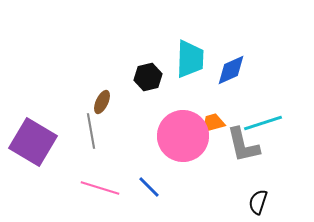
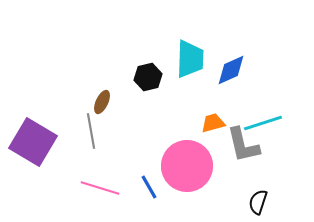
pink circle: moved 4 px right, 30 px down
blue line: rotated 15 degrees clockwise
